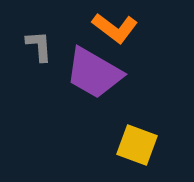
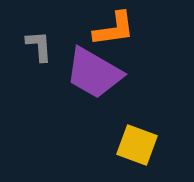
orange L-shape: moved 1 px left, 1 px down; rotated 45 degrees counterclockwise
